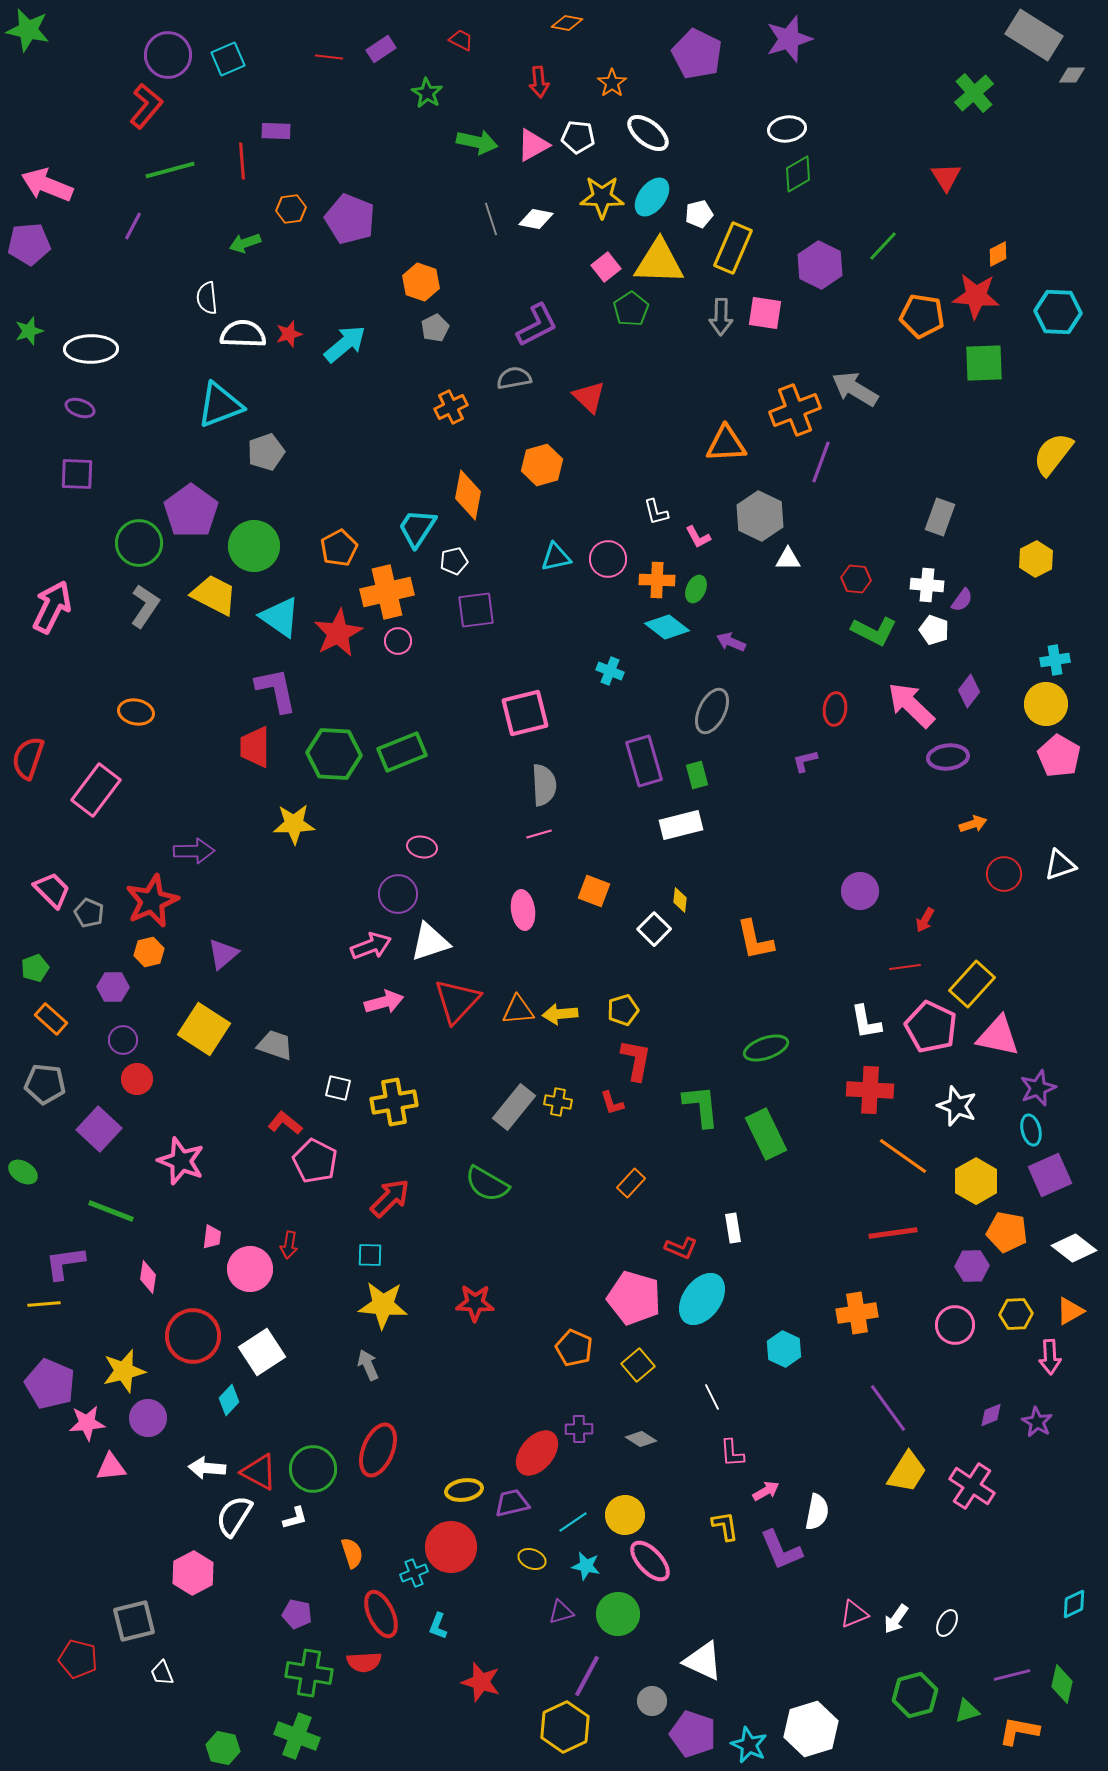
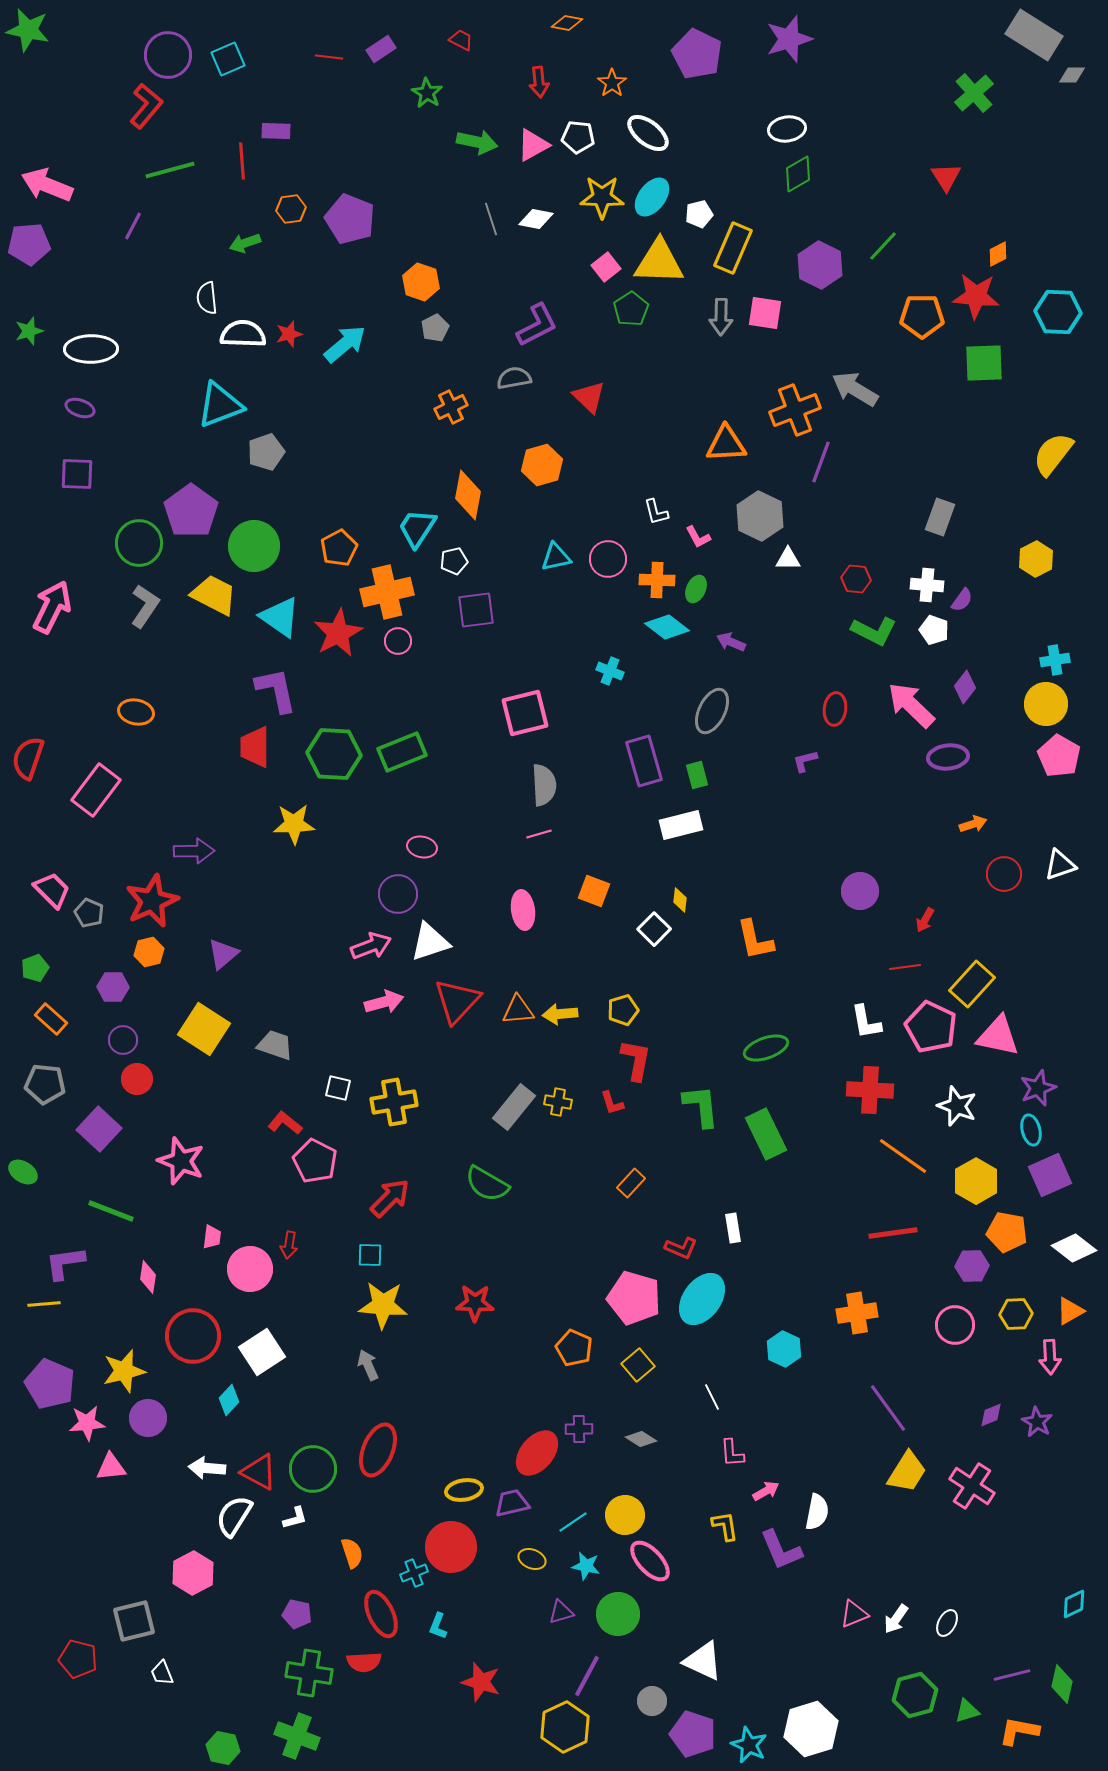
orange pentagon at (922, 316): rotated 9 degrees counterclockwise
purple diamond at (969, 691): moved 4 px left, 4 px up
